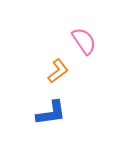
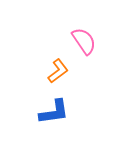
blue L-shape: moved 3 px right, 1 px up
